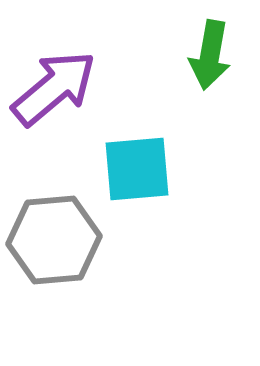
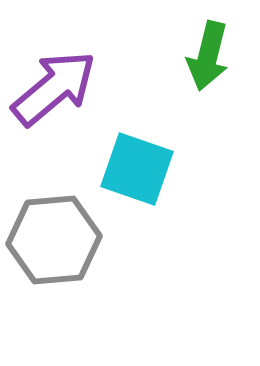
green arrow: moved 2 px left, 1 px down; rotated 4 degrees clockwise
cyan square: rotated 24 degrees clockwise
